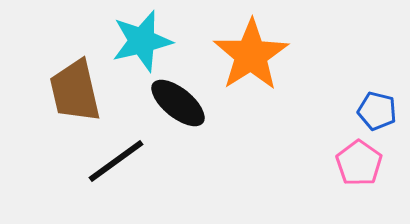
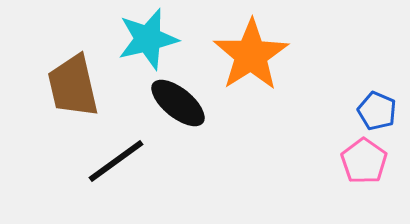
cyan star: moved 6 px right, 2 px up
brown trapezoid: moved 2 px left, 5 px up
blue pentagon: rotated 9 degrees clockwise
pink pentagon: moved 5 px right, 2 px up
